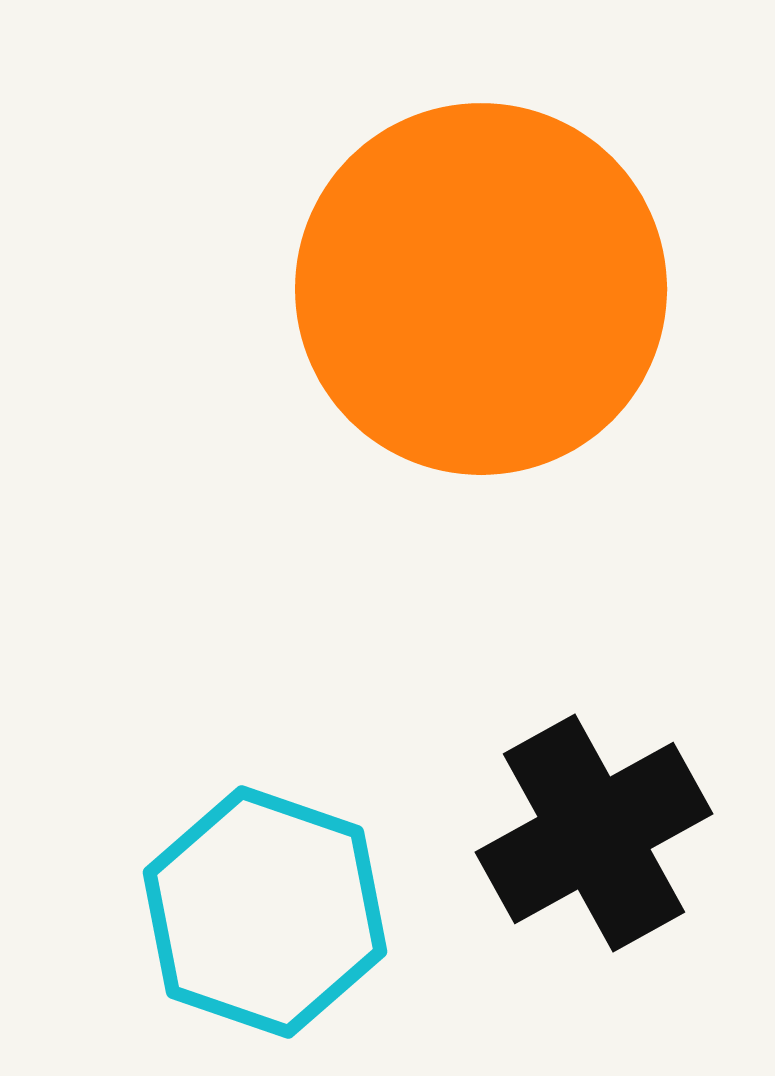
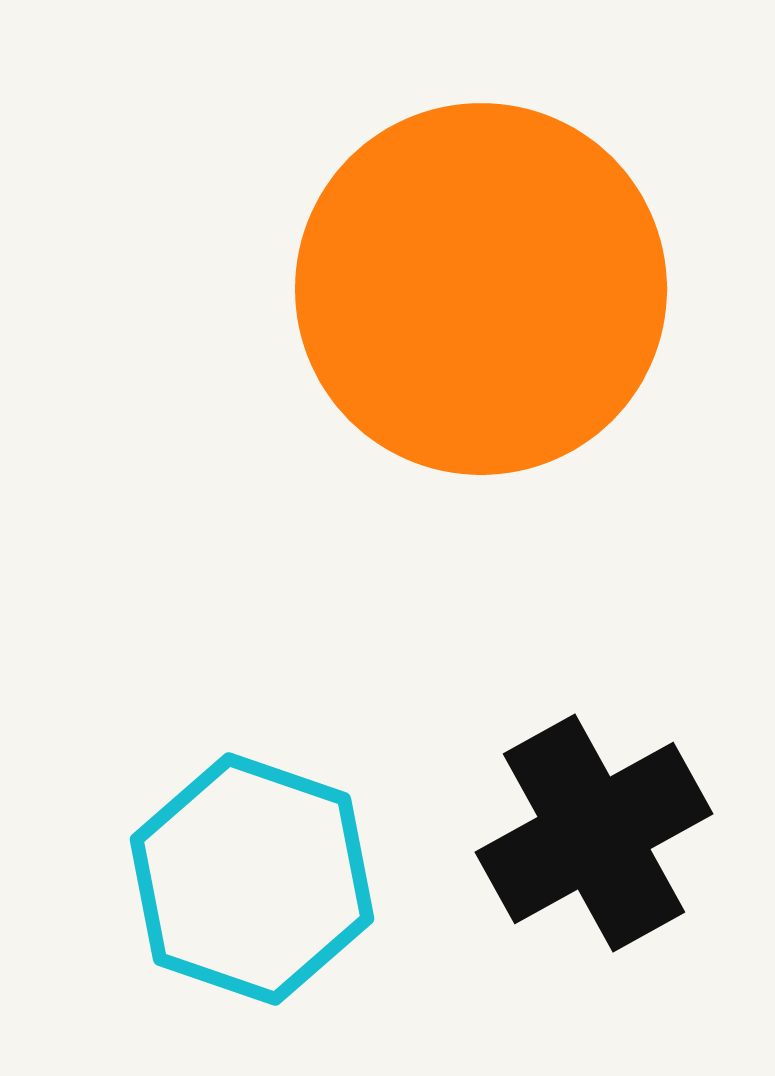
cyan hexagon: moved 13 px left, 33 px up
